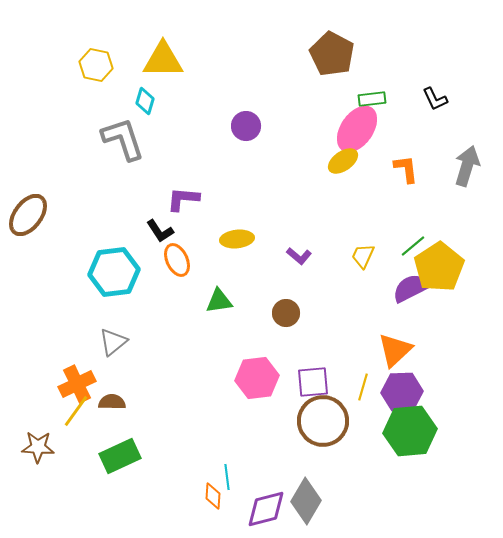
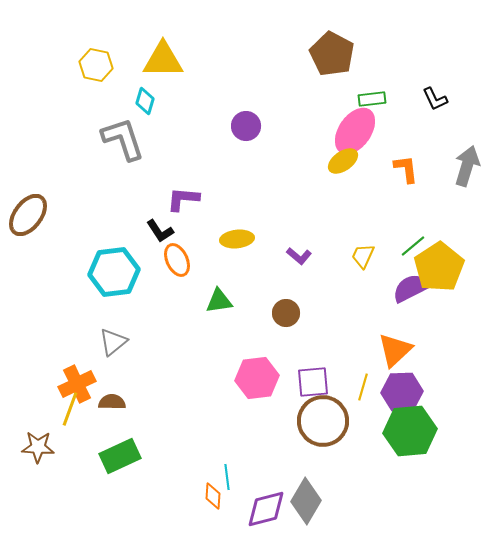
pink ellipse at (357, 129): moved 2 px left, 2 px down
yellow line at (76, 411): moved 6 px left, 2 px up; rotated 16 degrees counterclockwise
